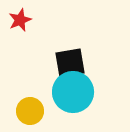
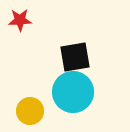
red star: rotated 20 degrees clockwise
black square: moved 5 px right, 6 px up
